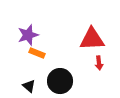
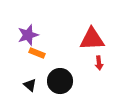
black triangle: moved 1 px right, 1 px up
